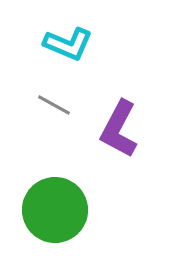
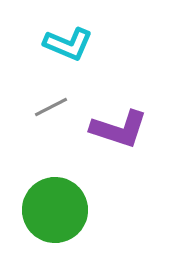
gray line: moved 3 px left, 2 px down; rotated 56 degrees counterclockwise
purple L-shape: rotated 100 degrees counterclockwise
